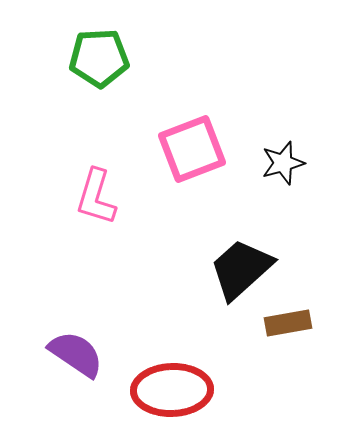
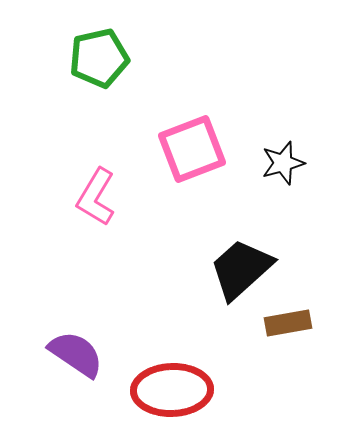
green pentagon: rotated 10 degrees counterclockwise
pink L-shape: rotated 14 degrees clockwise
